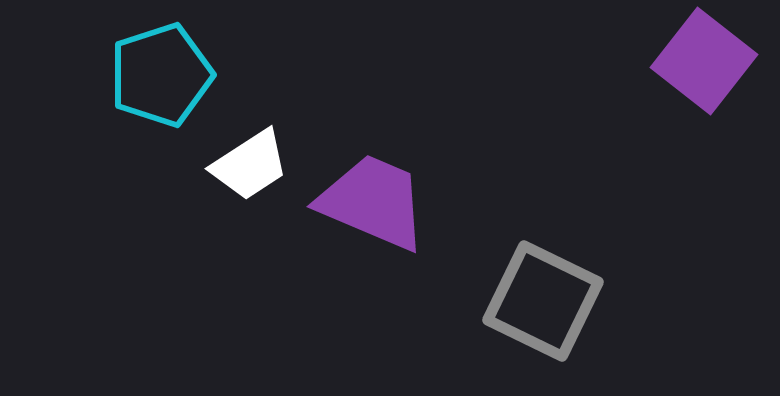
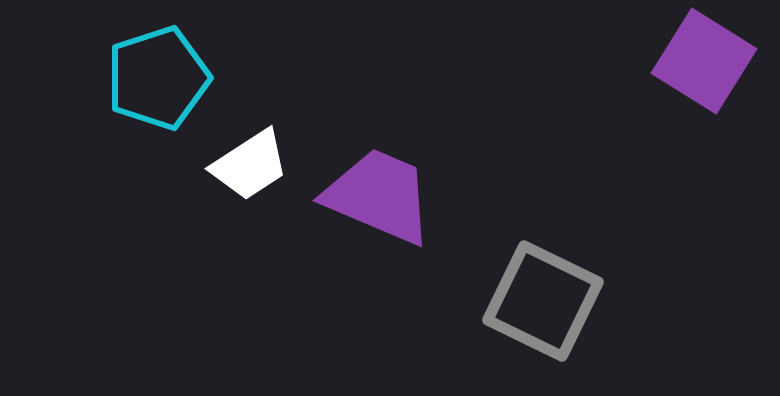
purple square: rotated 6 degrees counterclockwise
cyan pentagon: moved 3 px left, 3 px down
purple trapezoid: moved 6 px right, 6 px up
